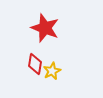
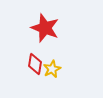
yellow star: moved 2 px up
